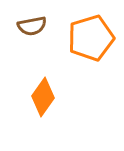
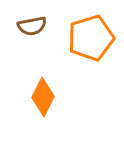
orange diamond: rotated 9 degrees counterclockwise
